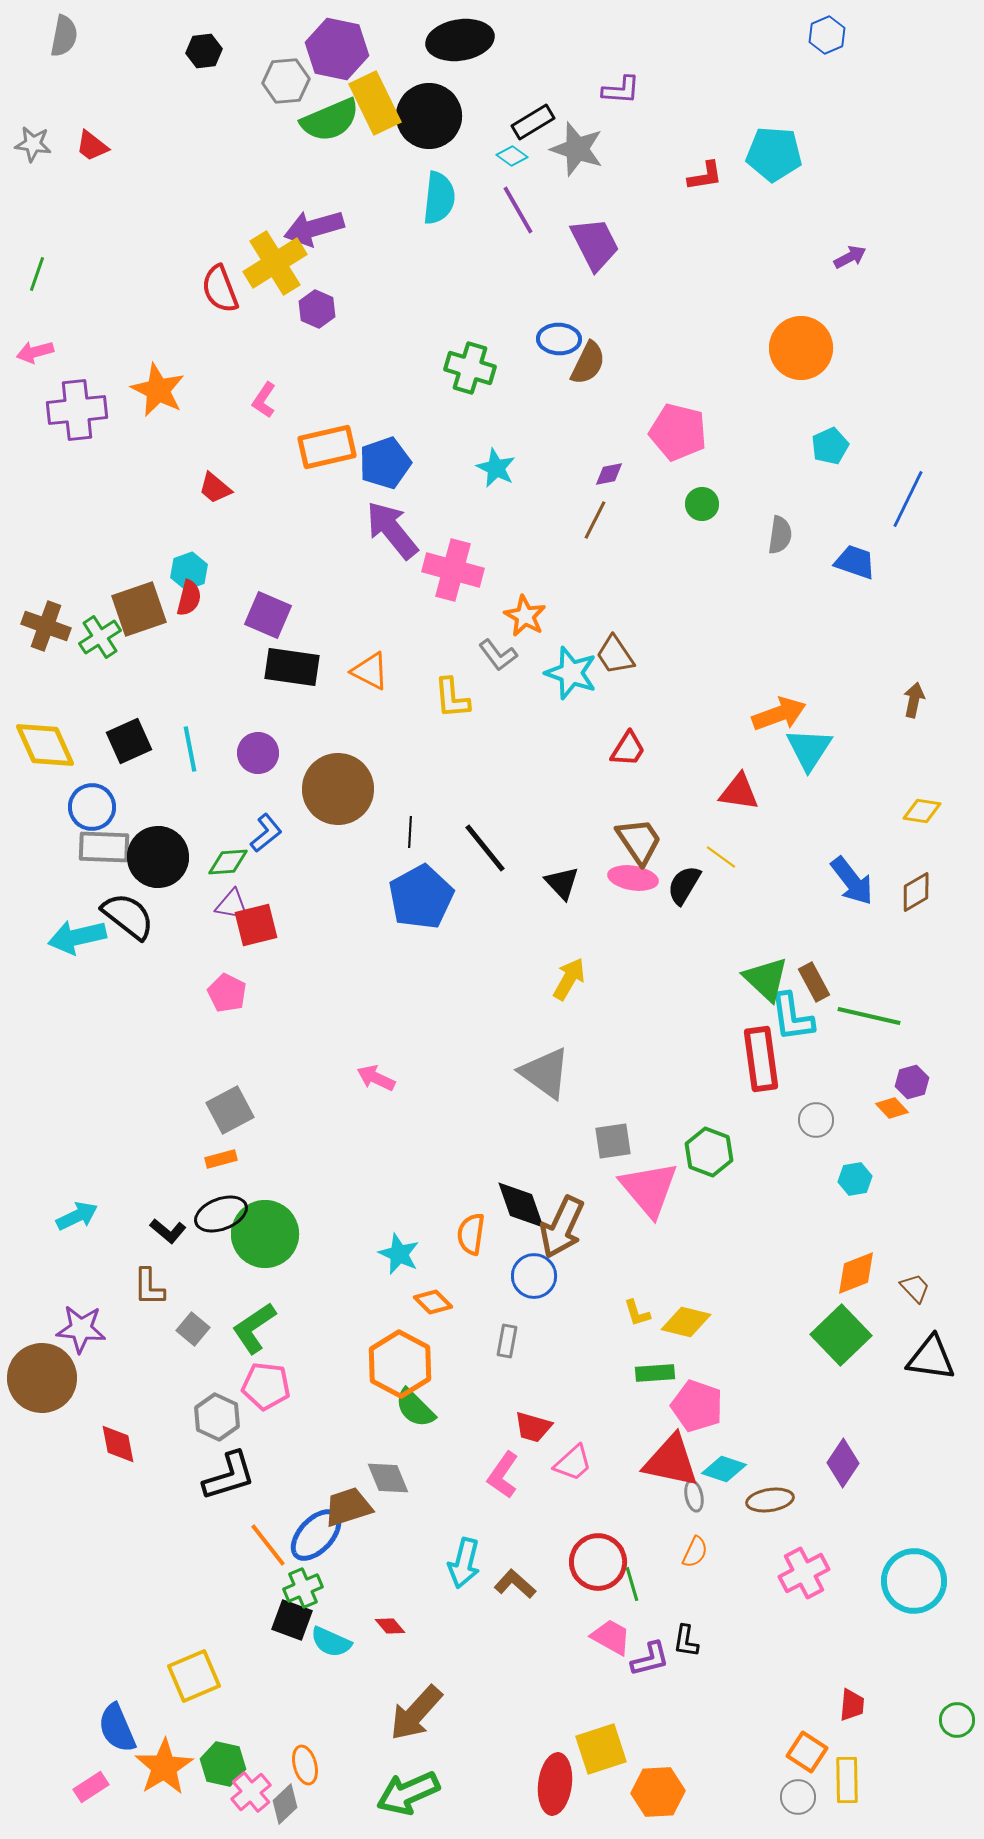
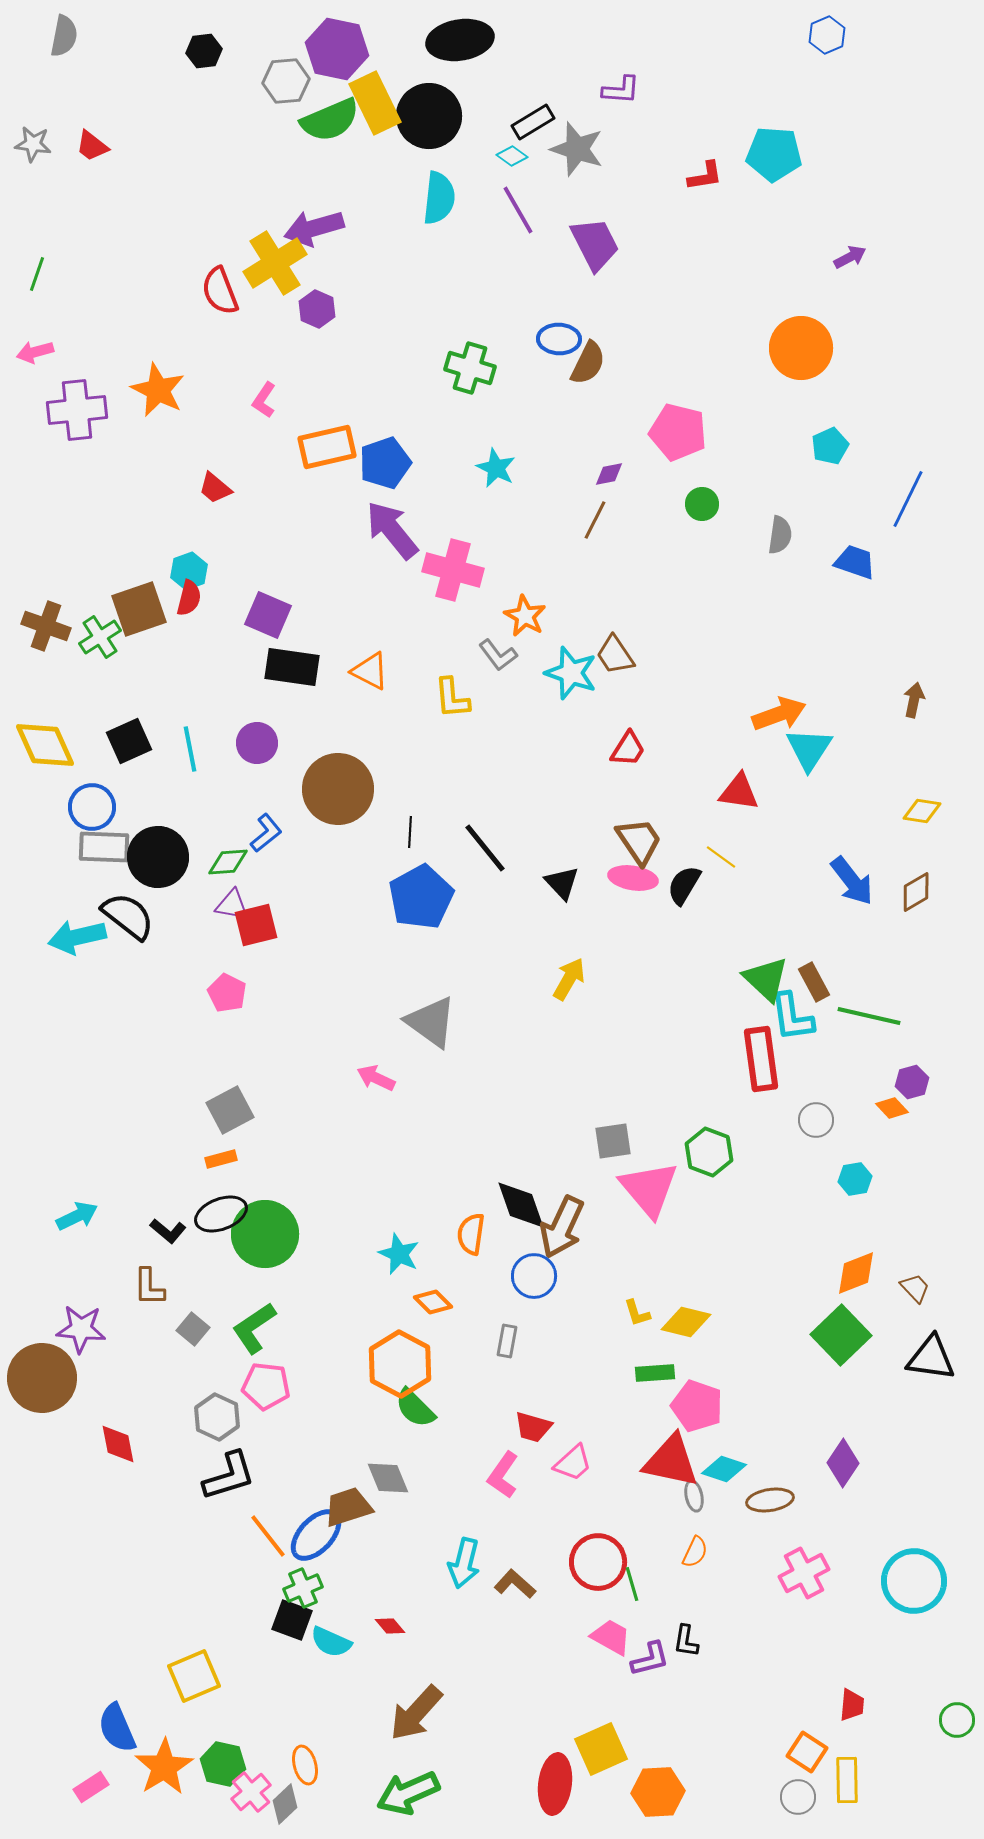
red semicircle at (220, 289): moved 2 px down
purple circle at (258, 753): moved 1 px left, 10 px up
gray triangle at (545, 1073): moved 114 px left, 51 px up
orange line at (268, 1545): moved 9 px up
yellow square at (601, 1749): rotated 6 degrees counterclockwise
